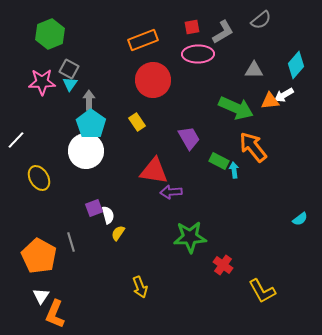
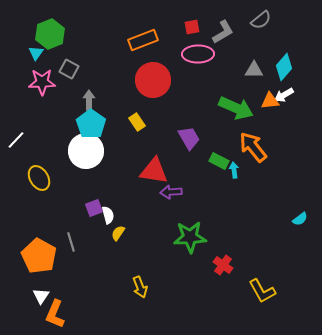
cyan diamond: moved 12 px left, 2 px down
cyan triangle: moved 34 px left, 31 px up
